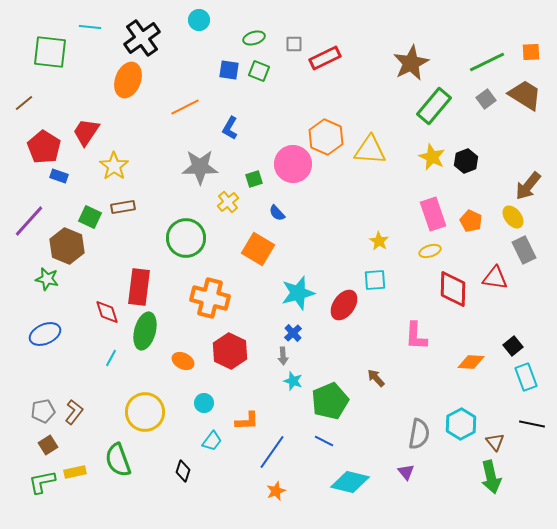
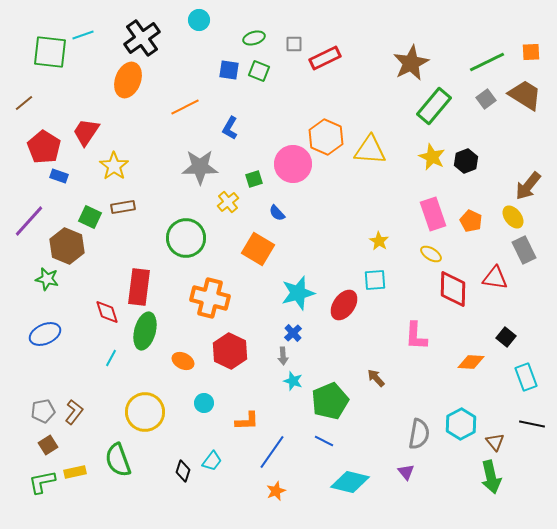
cyan line at (90, 27): moved 7 px left, 8 px down; rotated 25 degrees counterclockwise
yellow ellipse at (430, 251): moved 1 px right, 3 px down; rotated 50 degrees clockwise
black square at (513, 346): moved 7 px left, 9 px up; rotated 12 degrees counterclockwise
cyan trapezoid at (212, 441): moved 20 px down
